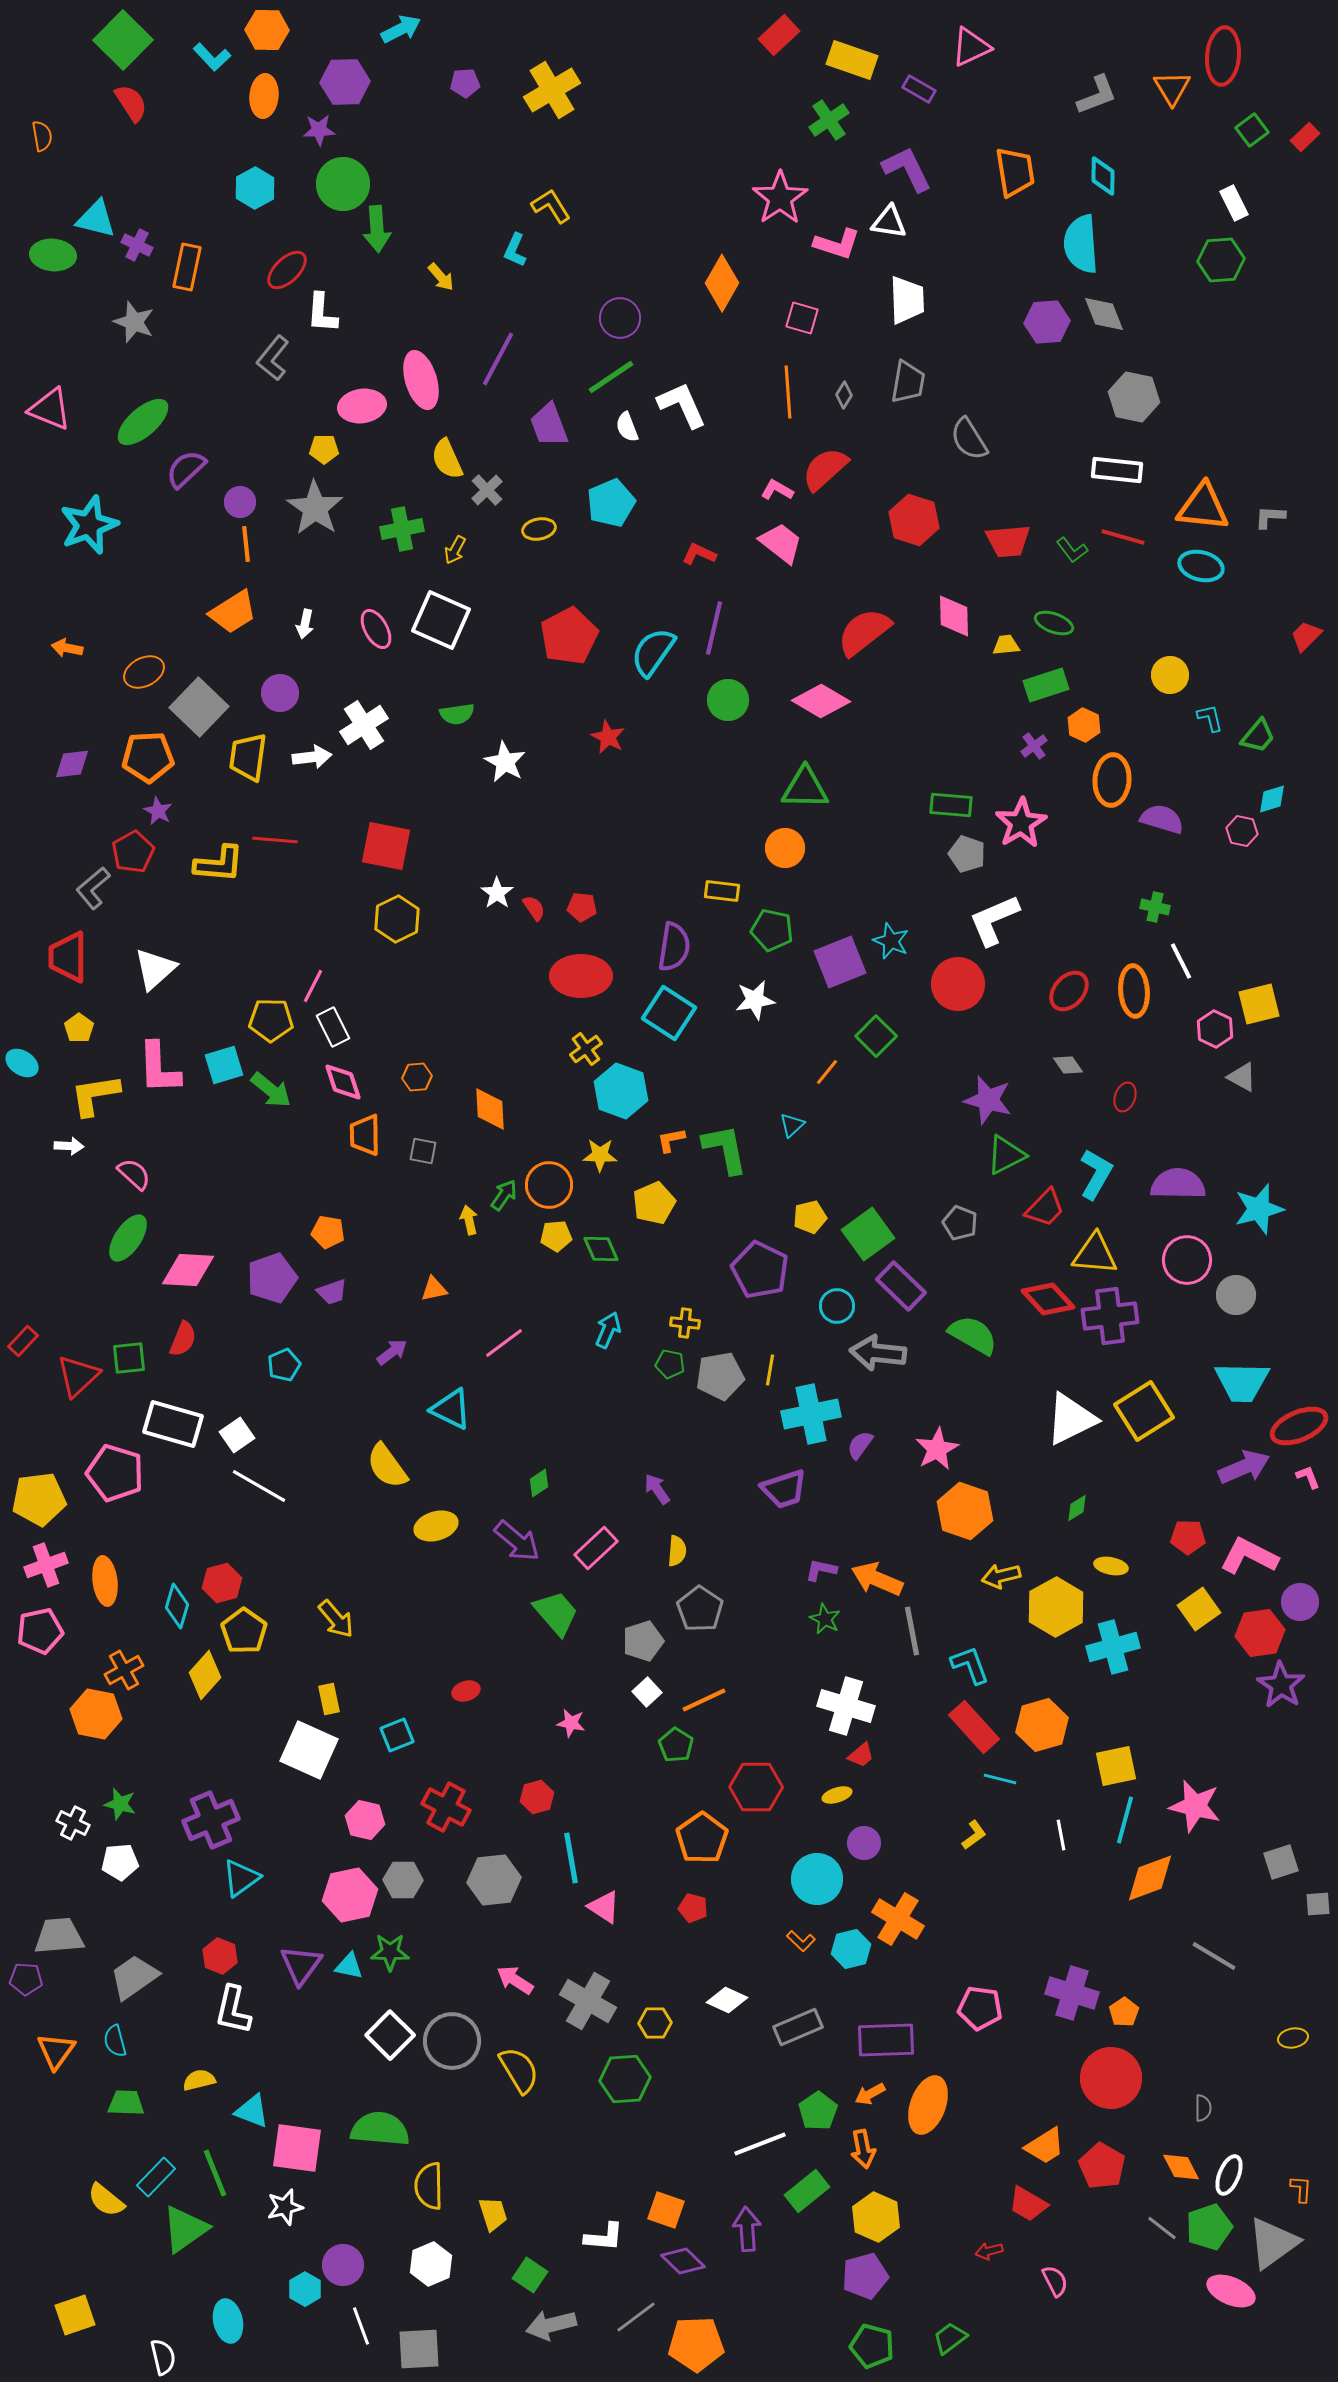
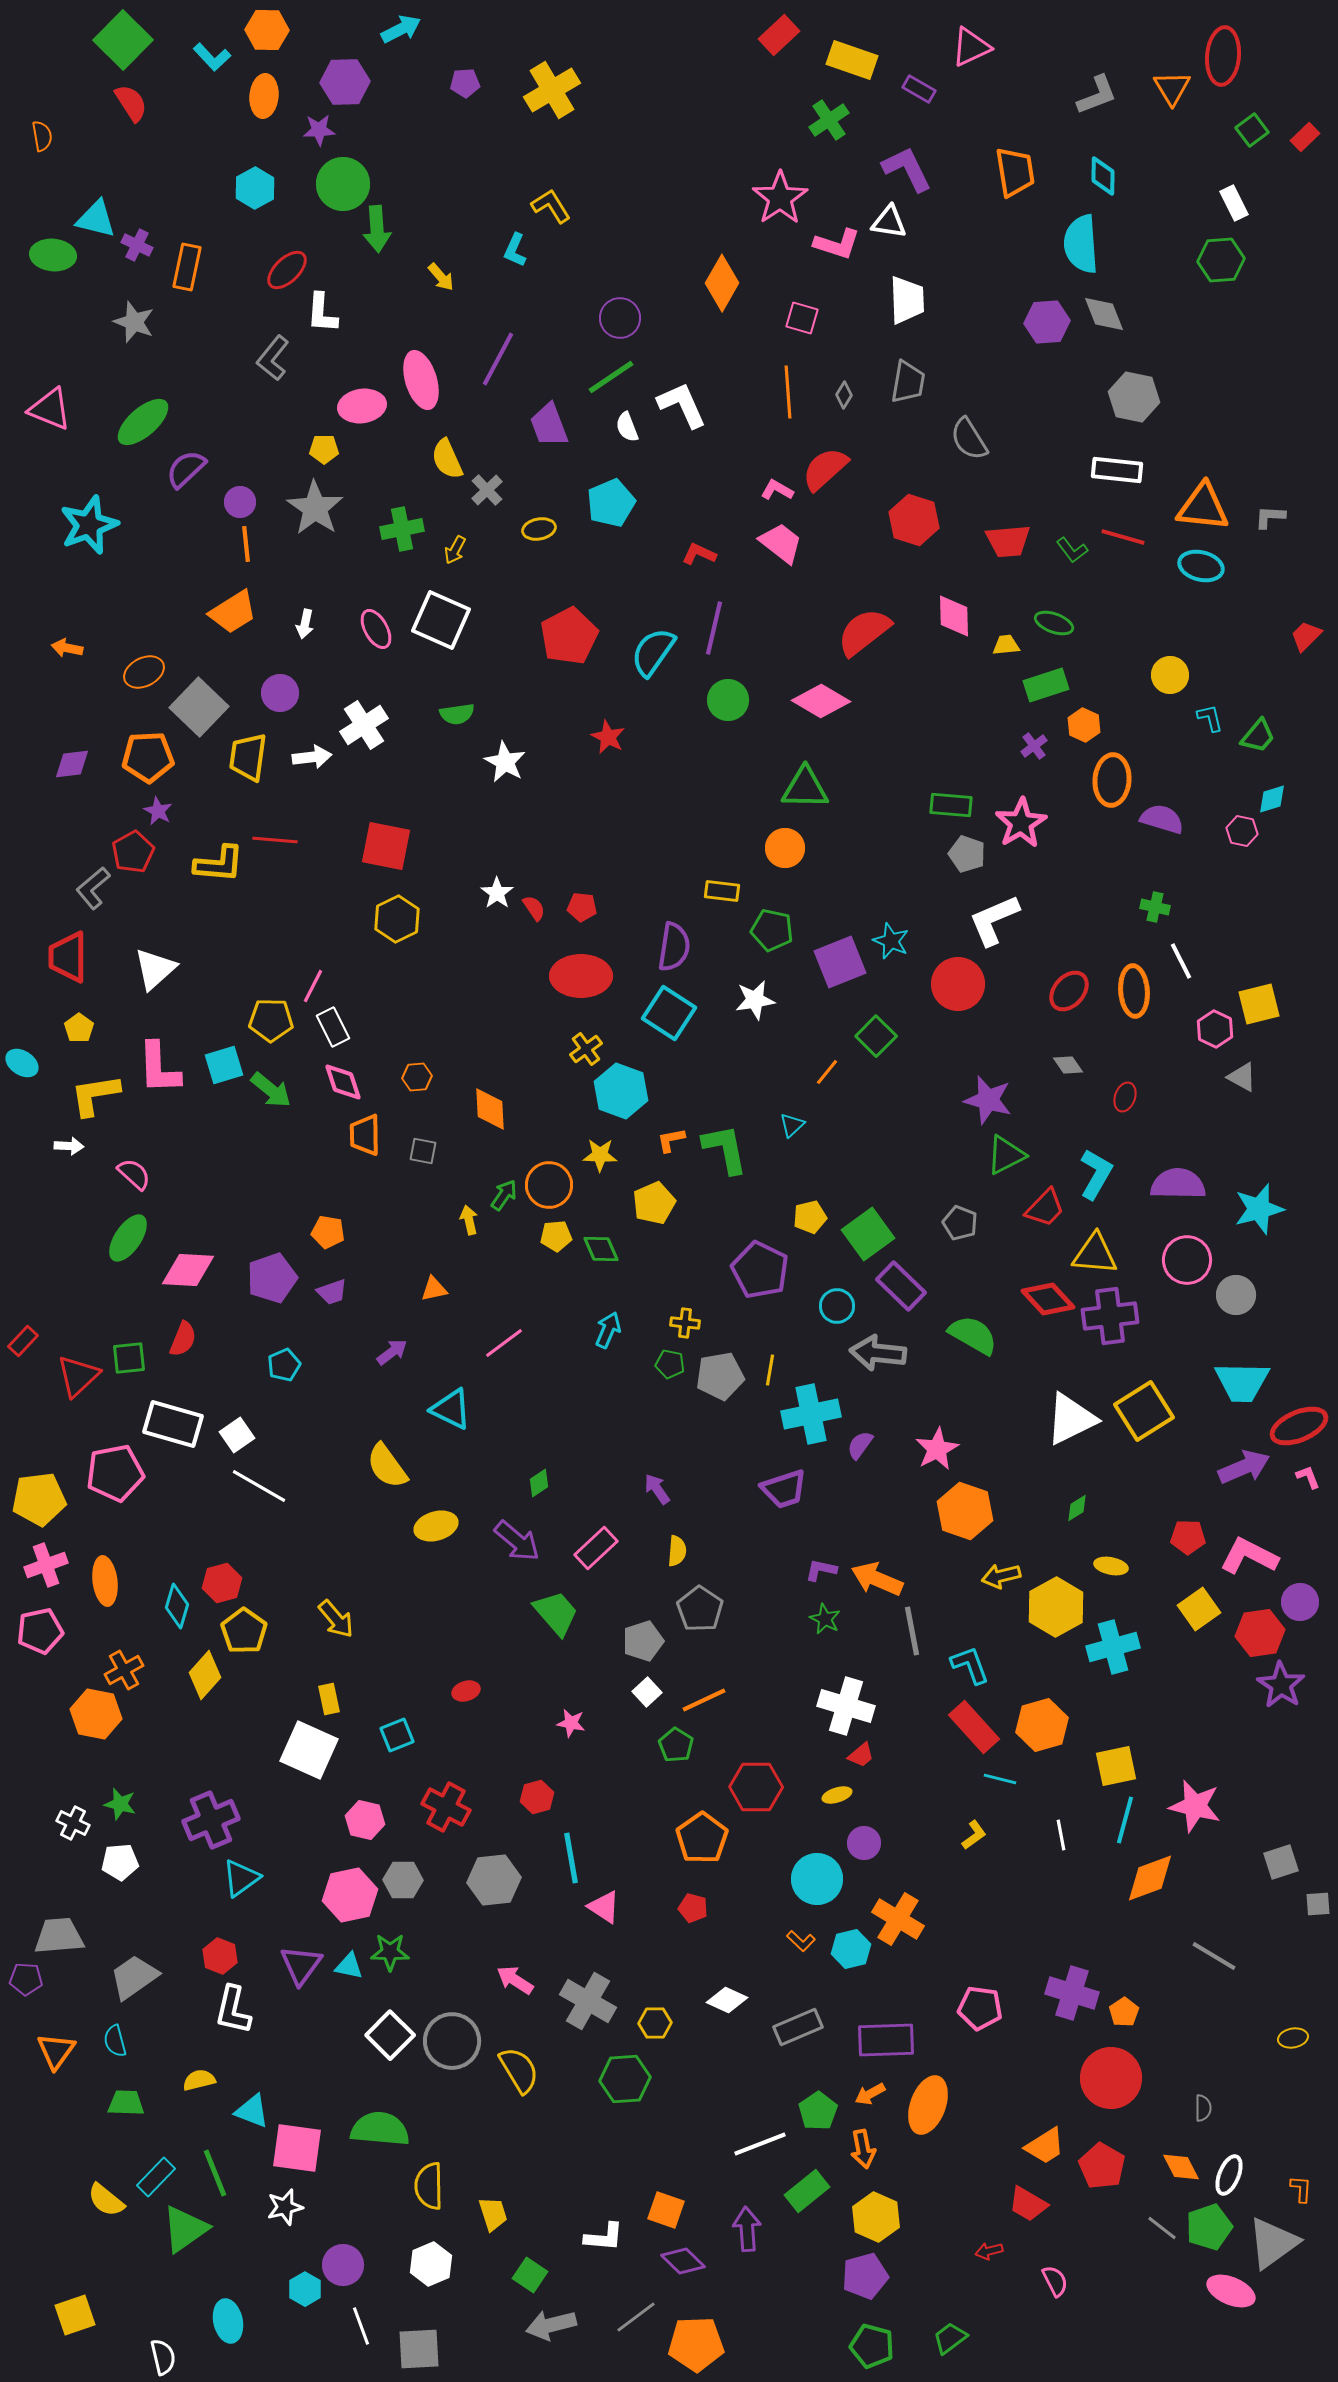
pink pentagon at (115, 1473): rotated 28 degrees counterclockwise
